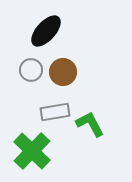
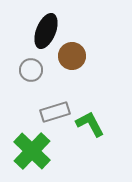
black ellipse: rotated 20 degrees counterclockwise
brown circle: moved 9 px right, 16 px up
gray rectangle: rotated 8 degrees counterclockwise
